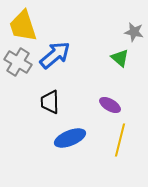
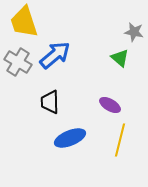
yellow trapezoid: moved 1 px right, 4 px up
